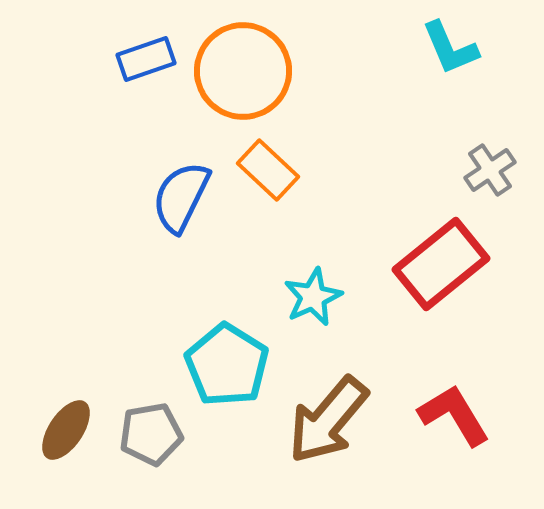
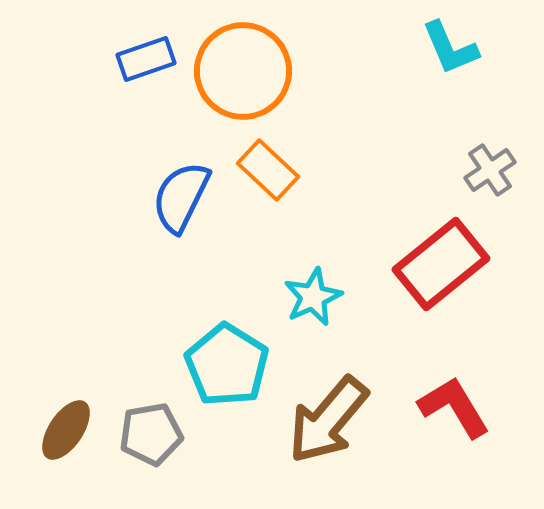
red L-shape: moved 8 px up
